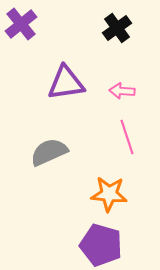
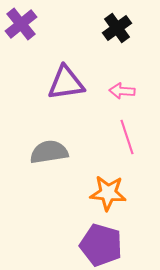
gray semicircle: rotated 15 degrees clockwise
orange star: moved 1 px left, 1 px up
